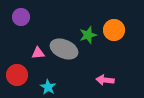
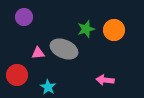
purple circle: moved 3 px right
green star: moved 2 px left, 6 px up
